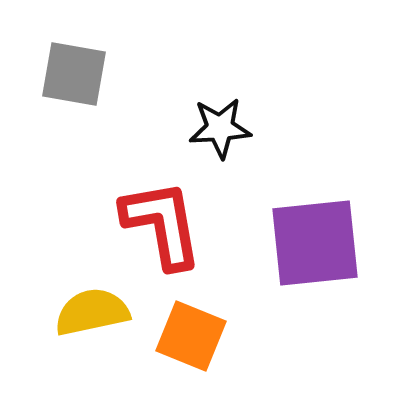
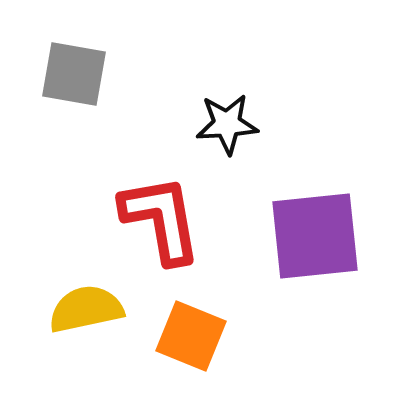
black star: moved 7 px right, 4 px up
red L-shape: moved 1 px left, 5 px up
purple square: moved 7 px up
yellow semicircle: moved 6 px left, 3 px up
